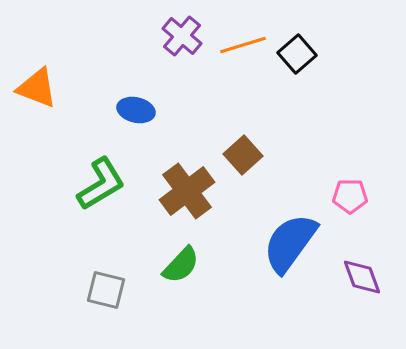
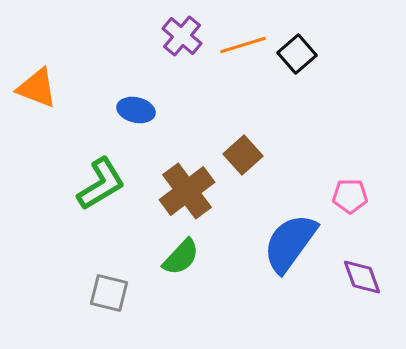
green semicircle: moved 8 px up
gray square: moved 3 px right, 3 px down
